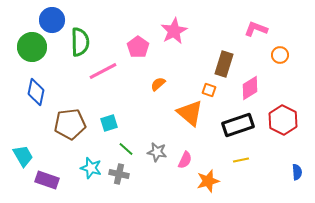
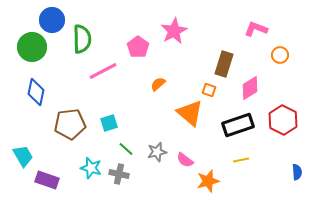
green semicircle: moved 2 px right, 3 px up
gray star: rotated 24 degrees counterclockwise
pink semicircle: rotated 102 degrees clockwise
